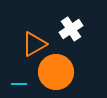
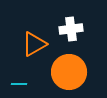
white cross: rotated 25 degrees clockwise
orange circle: moved 13 px right
